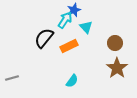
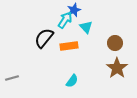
orange rectangle: rotated 18 degrees clockwise
